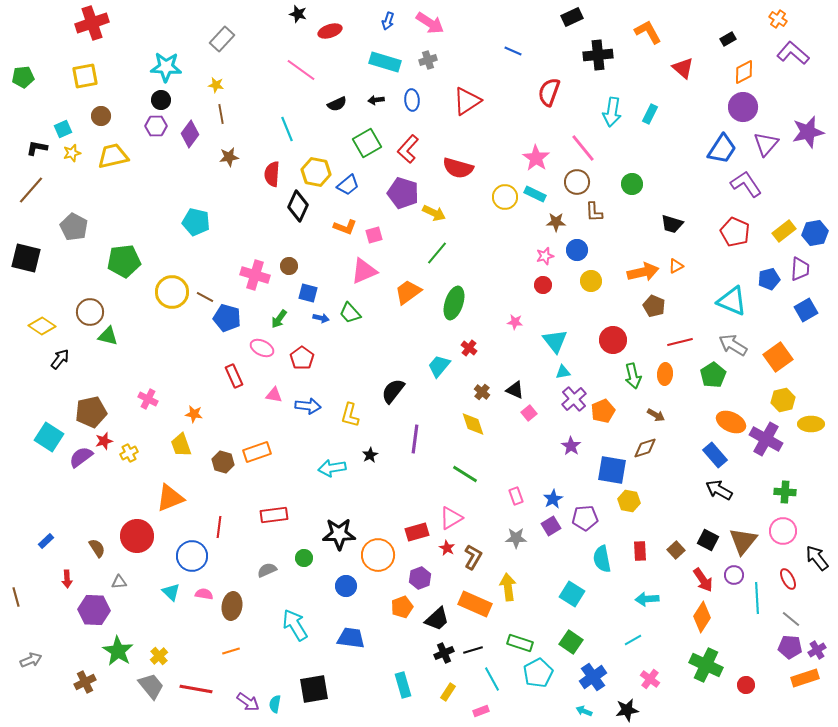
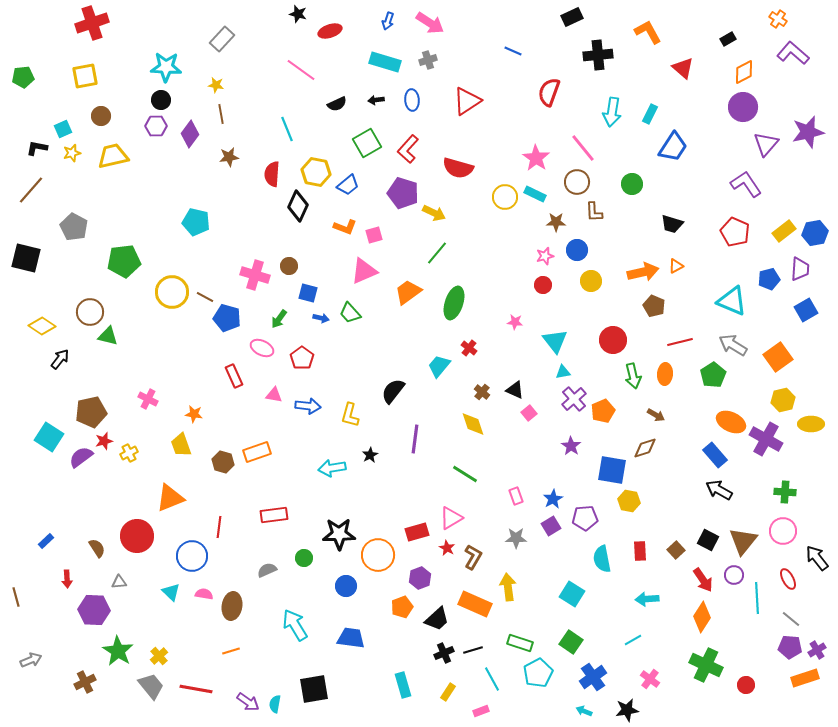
blue trapezoid at (722, 149): moved 49 px left, 2 px up
